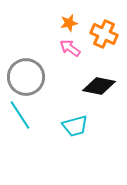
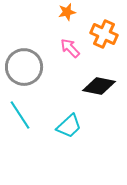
orange star: moved 2 px left, 11 px up
pink arrow: rotated 10 degrees clockwise
gray circle: moved 2 px left, 10 px up
cyan trapezoid: moved 6 px left; rotated 28 degrees counterclockwise
